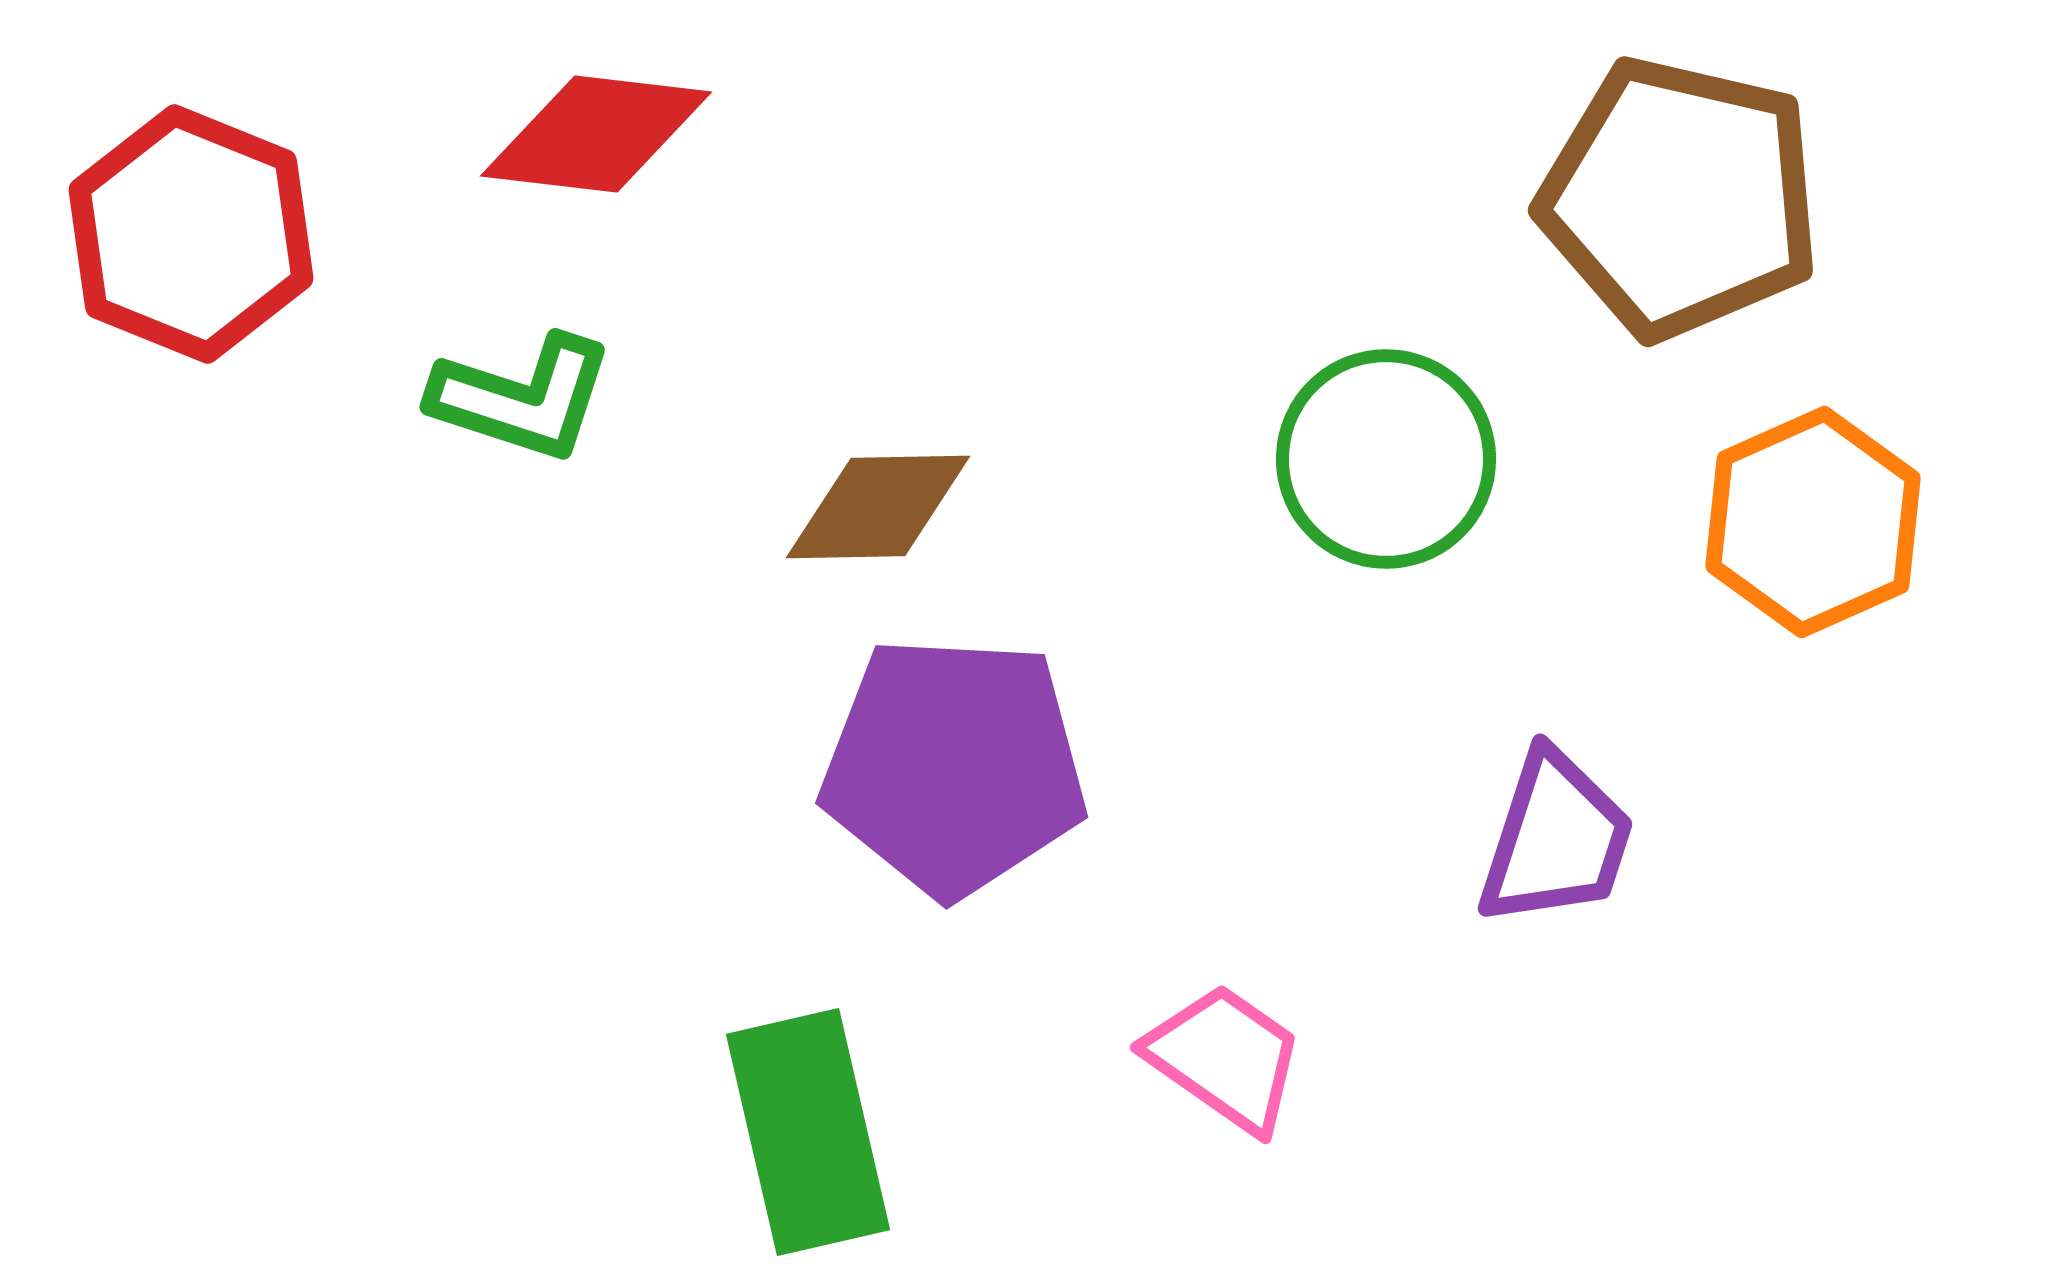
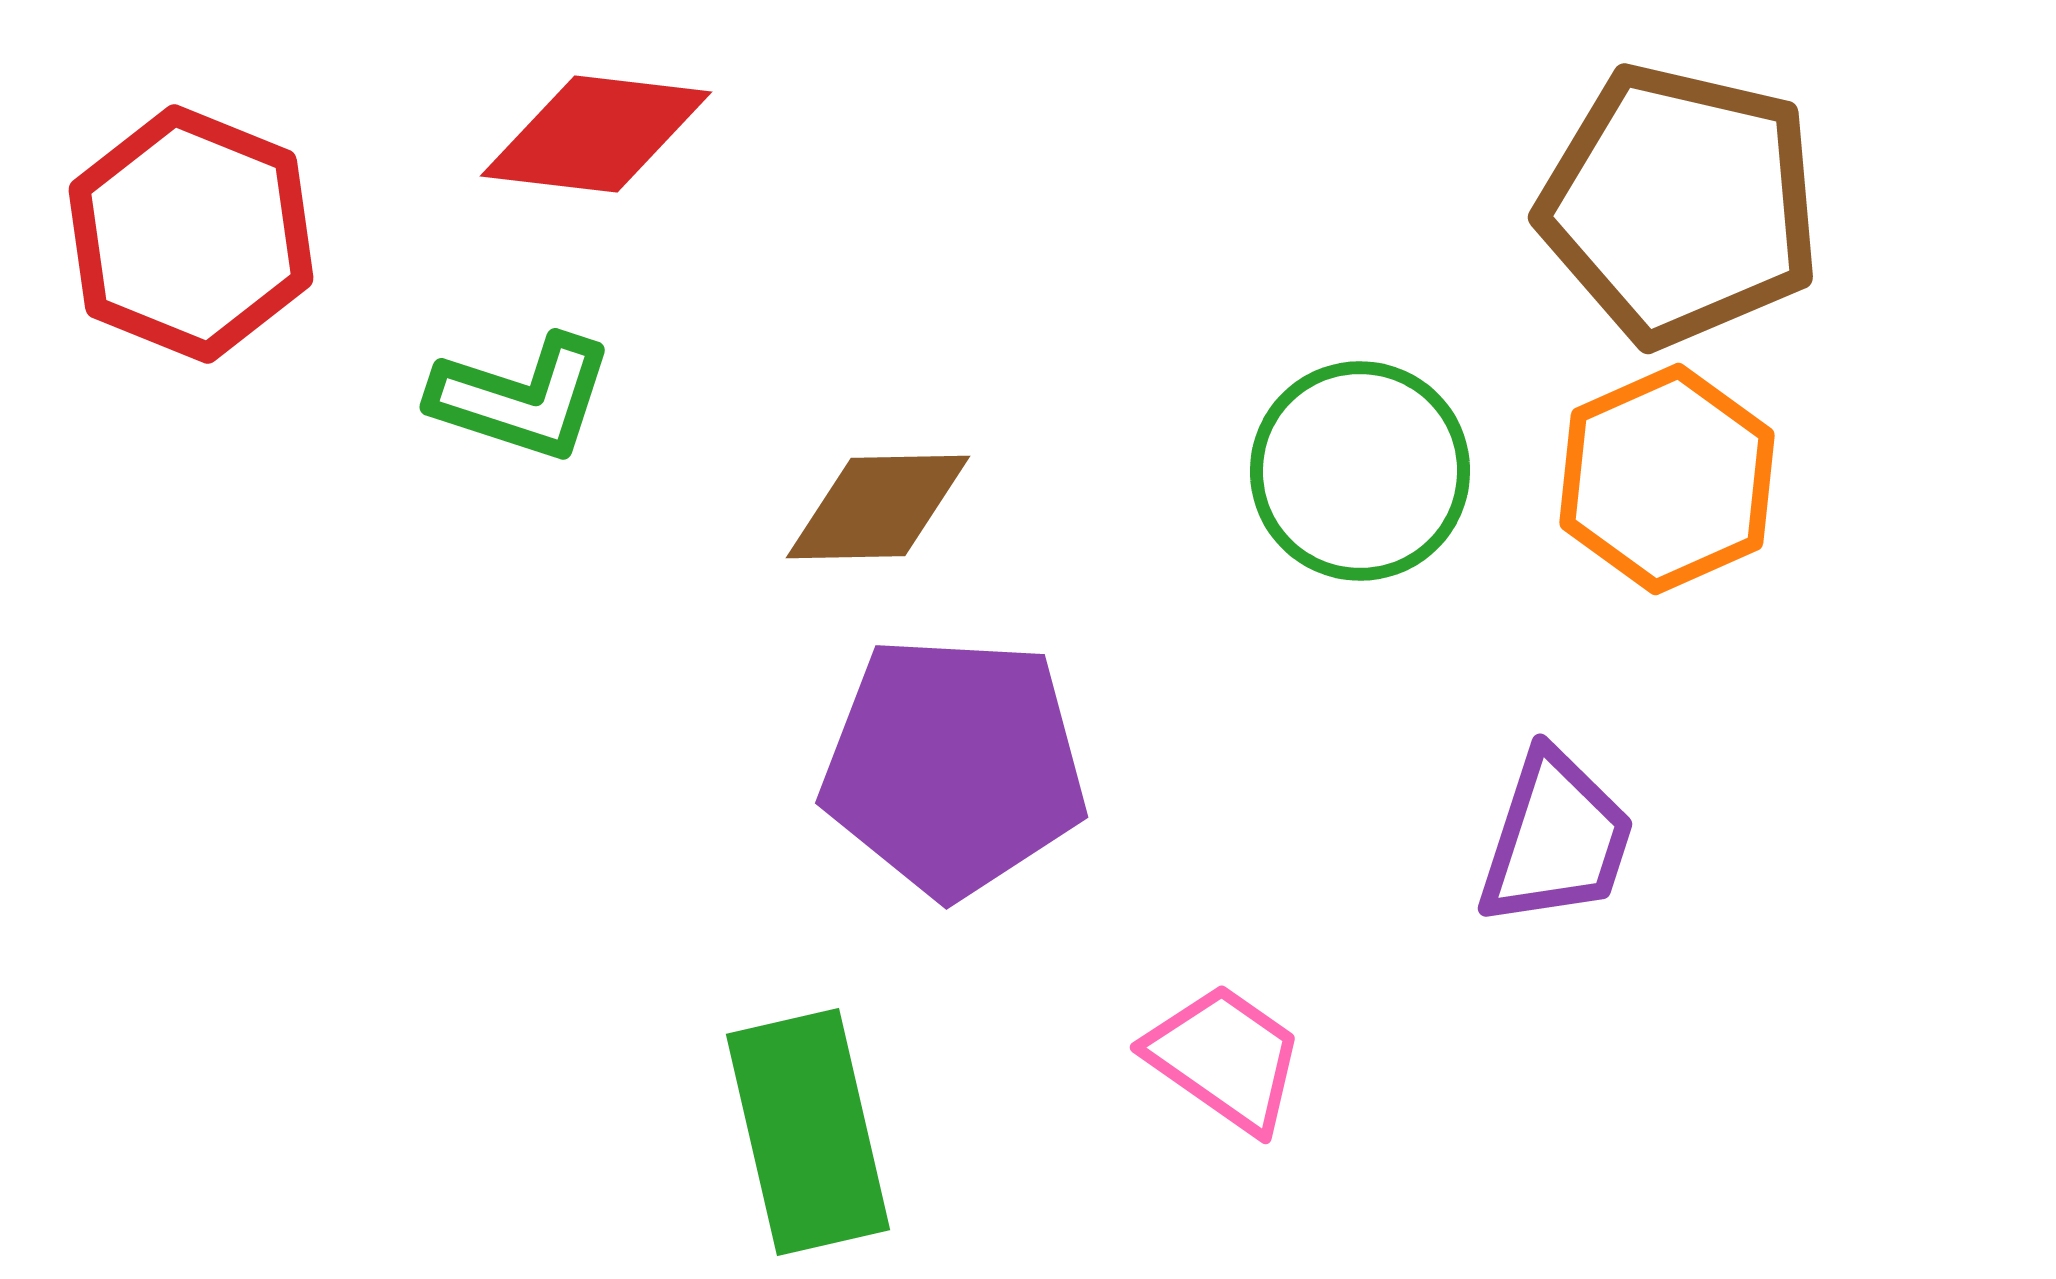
brown pentagon: moved 7 px down
green circle: moved 26 px left, 12 px down
orange hexagon: moved 146 px left, 43 px up
